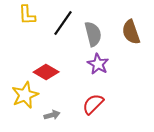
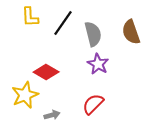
yellow L-shape: moved 3 px right, 2 px down
